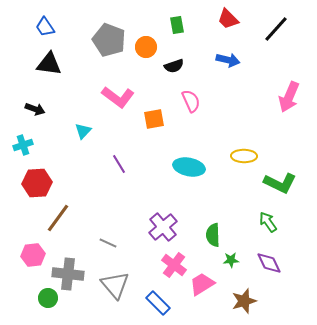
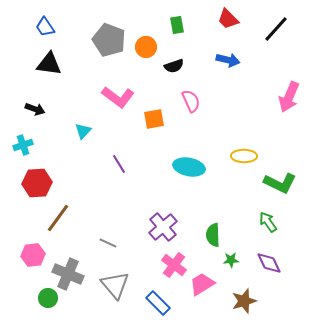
gray cross: rotated 16 degrees clockwise
